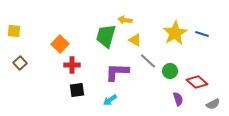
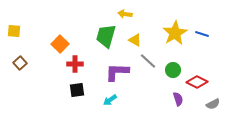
yellow arrow: moved 6 px up
red cross: moved 3 px right, 1 px up
green circle: moved 3 px right, 1 px up
red diamond: rotated 15 degrees counterclockwise
